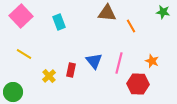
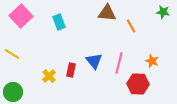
yellow line: moved 12 px left
